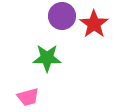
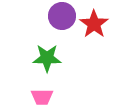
pink trapezoid: moved 14 px right; rotated 15 degrees clockwise
